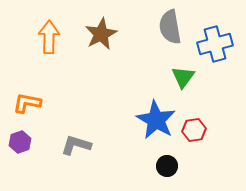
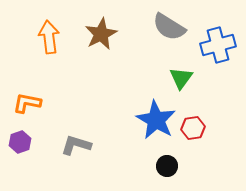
gray semicircle: moved 1 px left; rotated 48 degrees counterclockwise
orange arrow: rotated 8 degrees counterclockwise
blue cross: moved 3 px right, 1 px down
green triangle: moved 2 px left, 1 px down
red hexagon: moved 1 px left, 2 px up
